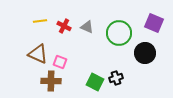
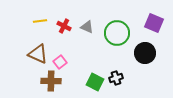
green circle: moved 2 px left
pink square: rotated 32 degrees clockwise
